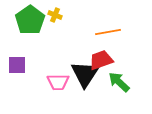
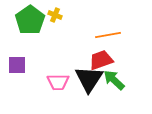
orange line: moved 3 px down
black triangle: moved 4 px right, 5 px down
green arrow: moved 5 px left, 2 px up
